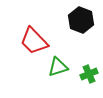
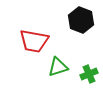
red trapezoid: rotated 36 degrees counterclockwise
